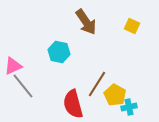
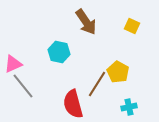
pink triangle: moved 2 px up
yellow pentagon: moved 3 px right, 23 px up
